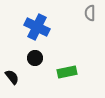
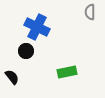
gray semicircle: moved 1 px up
black circle: moved 9 px left, 7 px up
